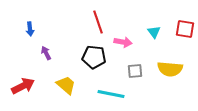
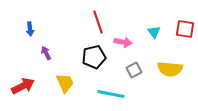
black pentagon: rotated 20 degrees counterclockwise
gray square: moved 1 px left, 1 px up; rotated 21 degrees counterclockwise
yellow trapezoid: moved 1 px left, 2 px up; rotated 25 degrees clockwise
